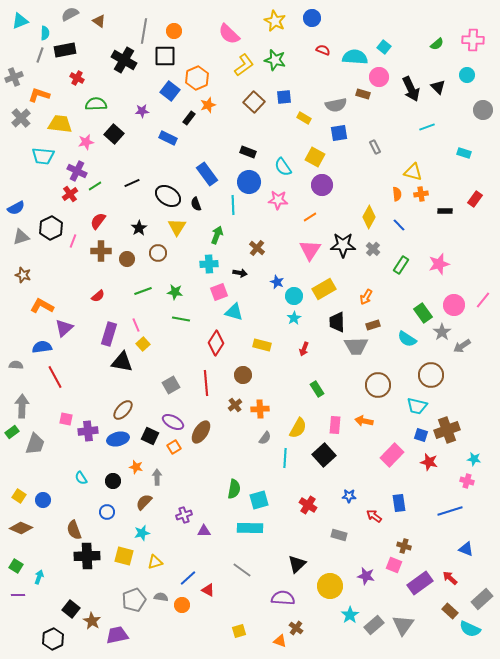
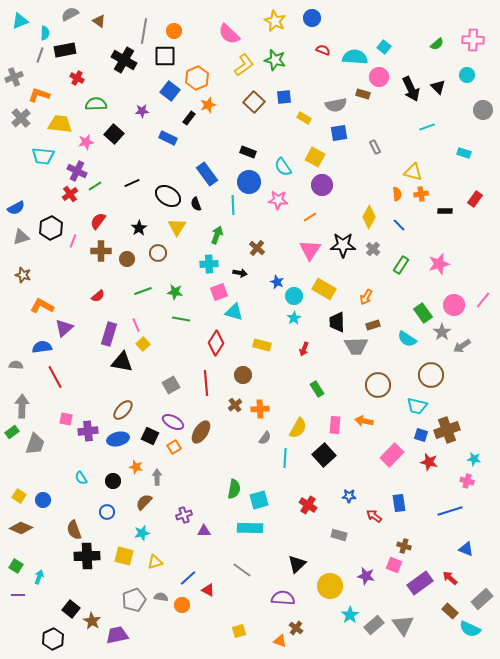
yellow rectangle at (324, 289): rotated 60 degrees clockwise
gray triangle at (403, 625): rotated 10 degrees counterclockwise
